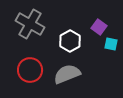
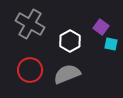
purple square: moved 2 px right
